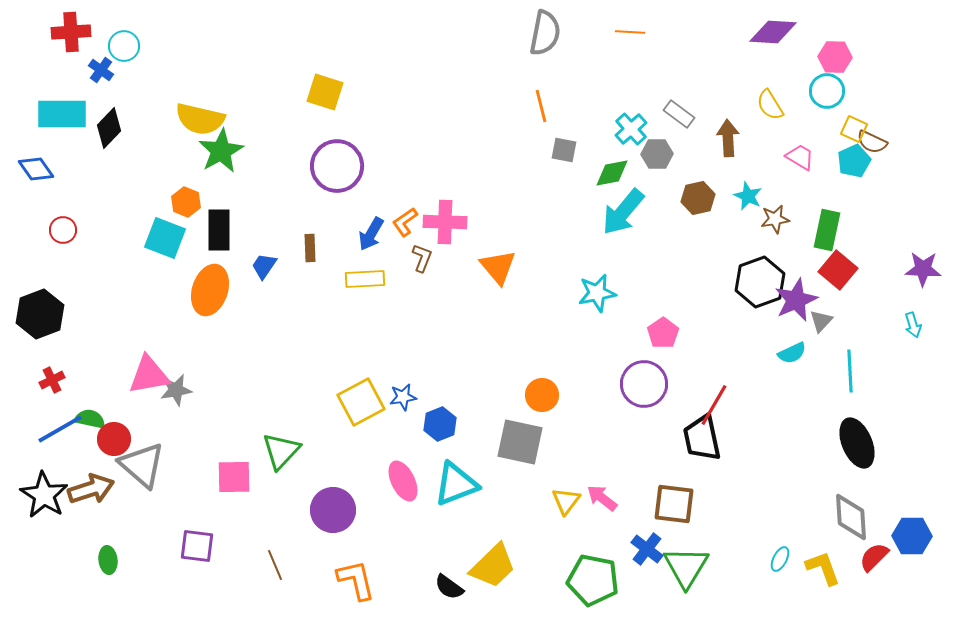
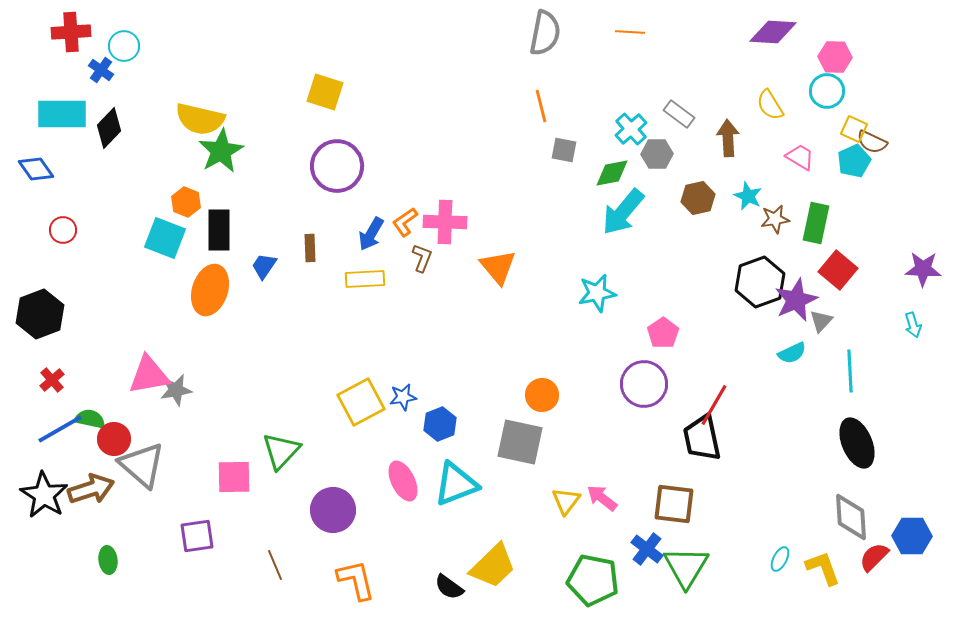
green rectangle at (827, 230): moved 11 px left, 7 px up
red cross at (52, 380): rotated 15 degrees counterclockwise
purple square at (197, 546): moved 10 px up; rotated 15 degrees counterclockwise
